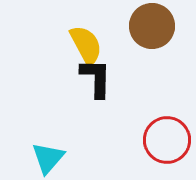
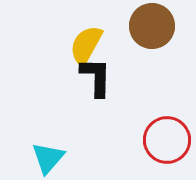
yellow semicircle: rotated 123 degrees counterclockwise
black L-shape: moved 1 px up
